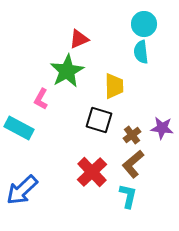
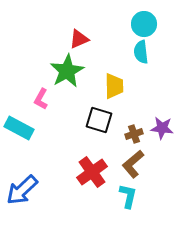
brown cross: moved 2 px right, 1 px up; rotated 18 degrees clockwise
red cross: rotated 8 degrees clockwise
